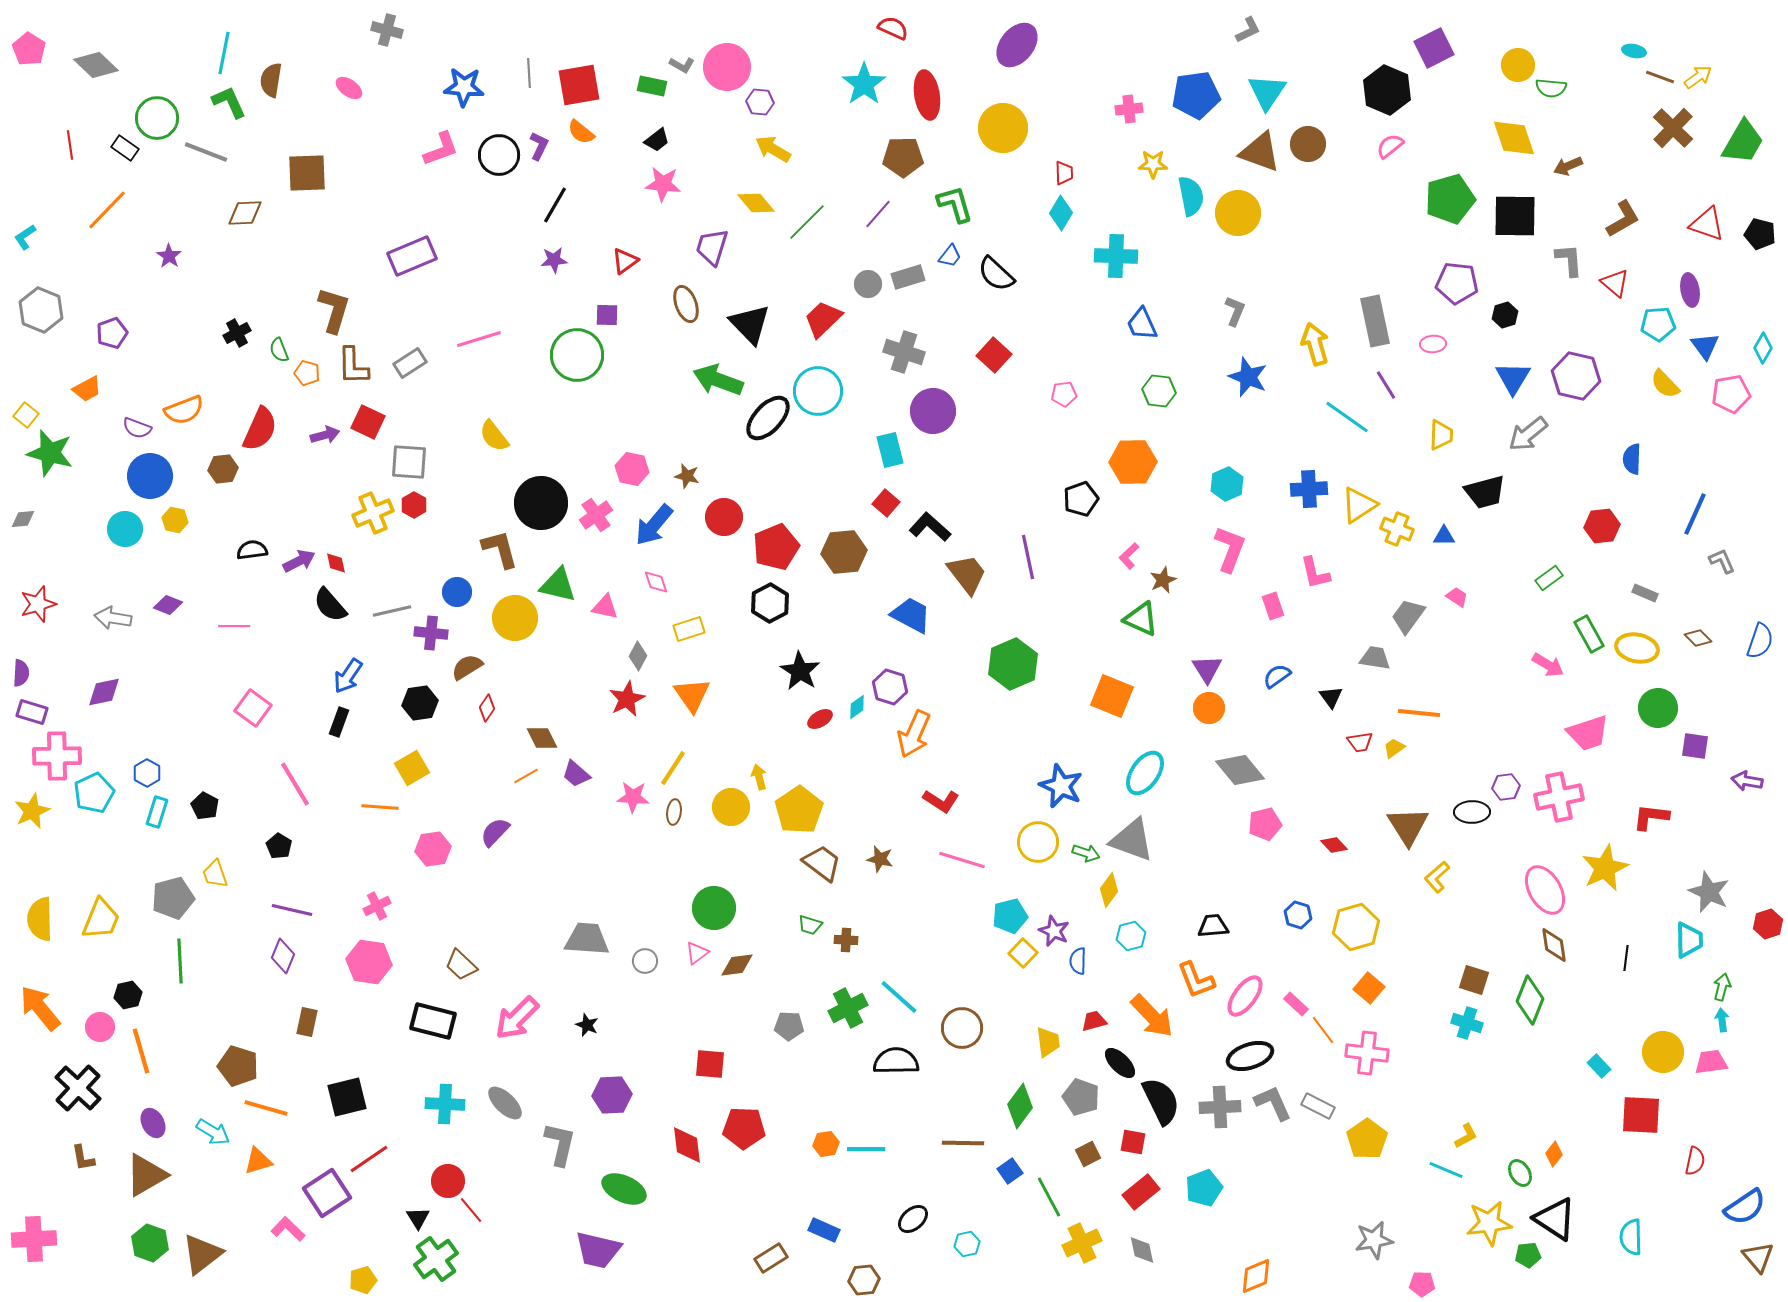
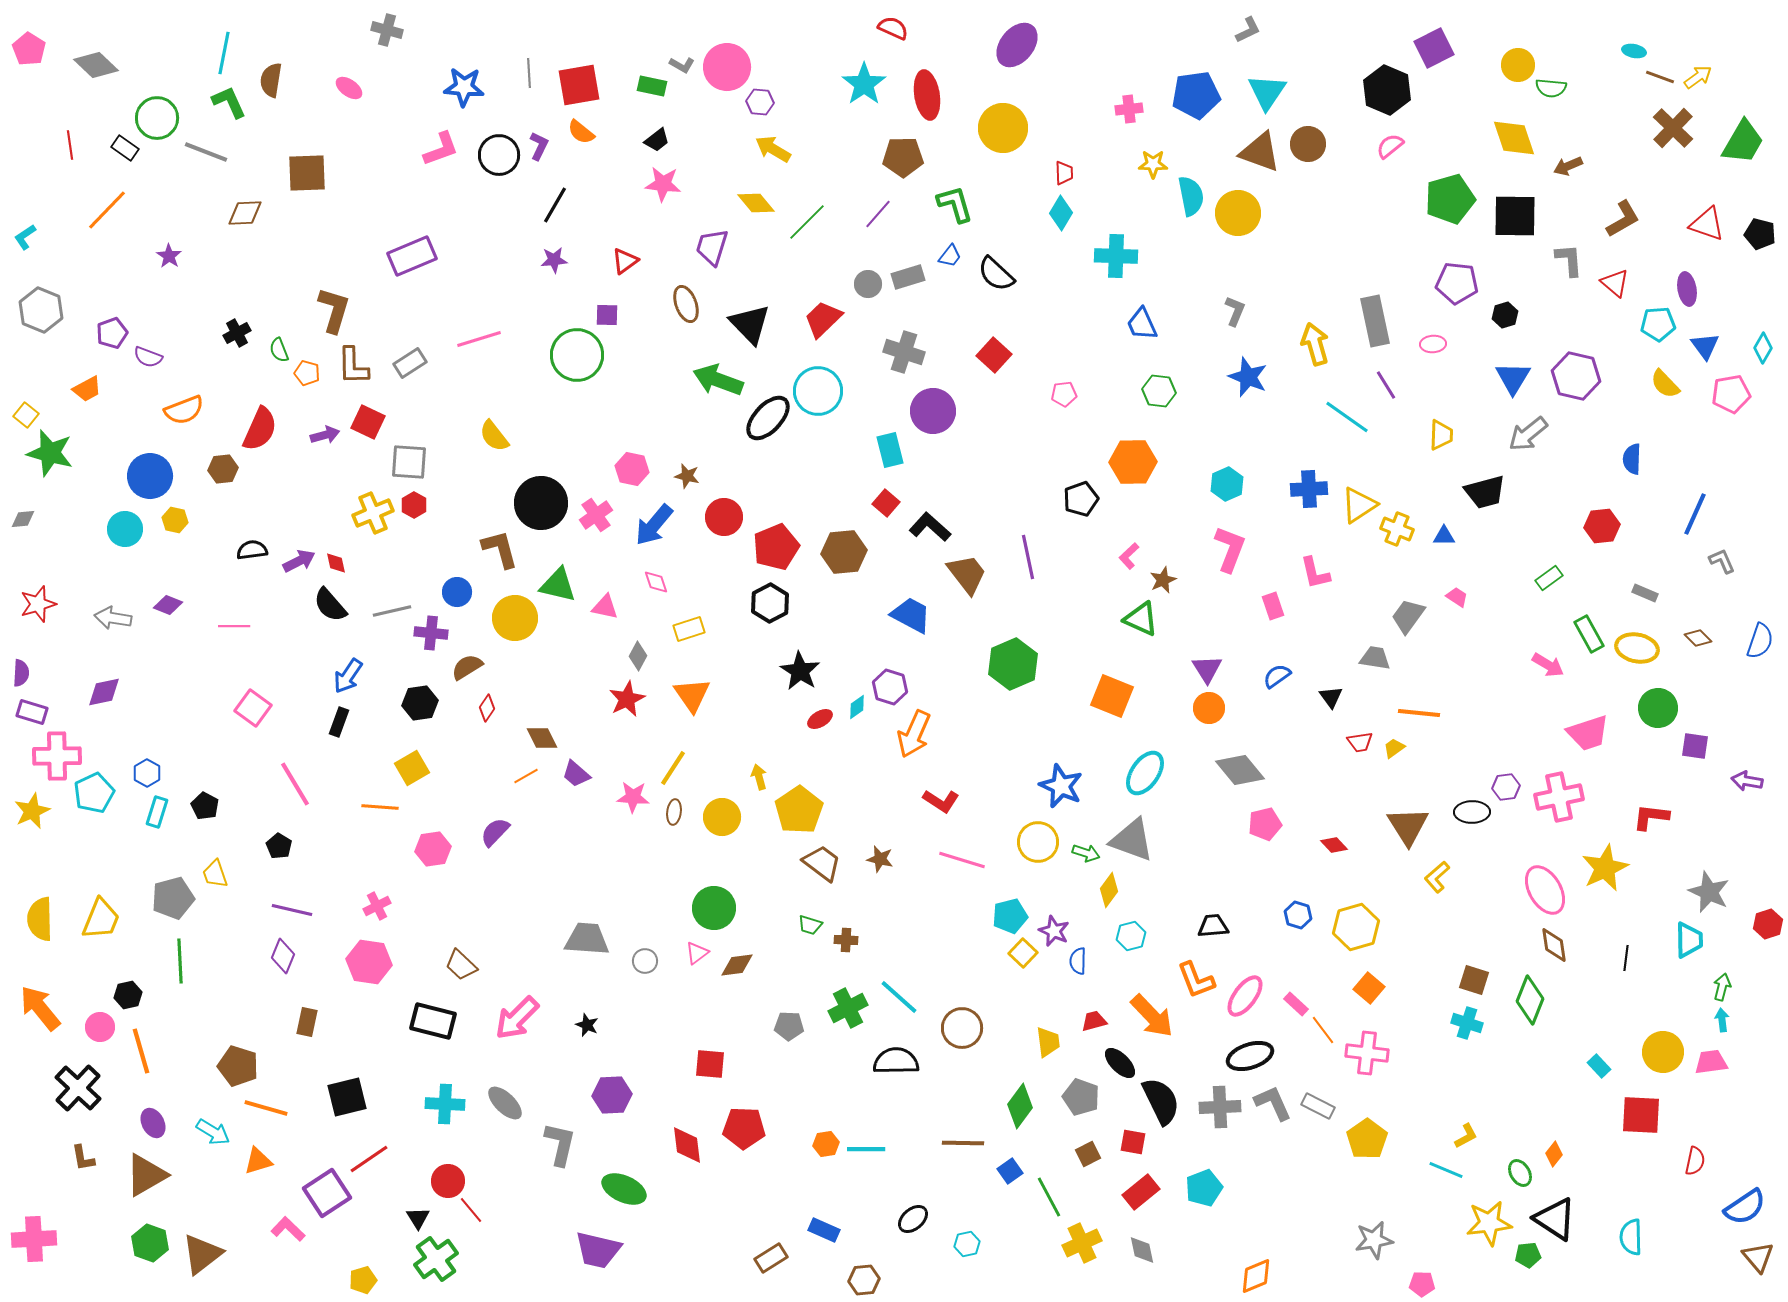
purple ellipse at (1690, 290): moved 3 px left, 1 px up
purple semicircle at (137, 428): moved 11 px right, 71 px up
yellow circle at (731, 807): moved 9 px left, 10 px down
